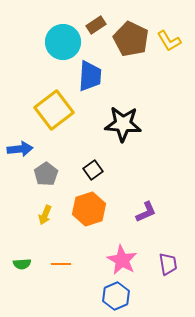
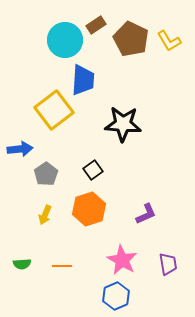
cyan circle: moved 2 px right, 2 px up
blue trapezoid: moved 7 px left, 4 px down
purple L-shape: moved 2 px down
orange line: moved 1 px right, 2 px down
